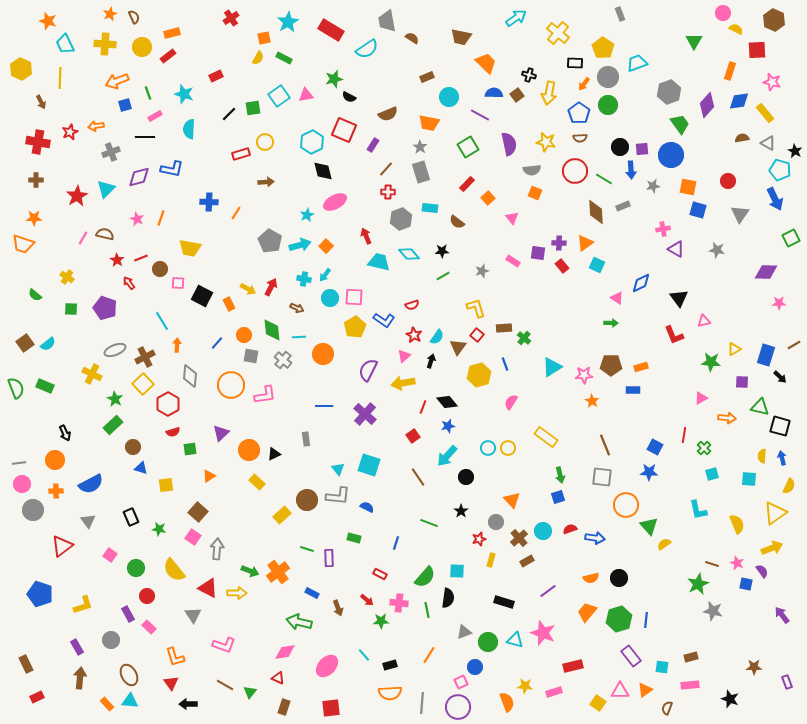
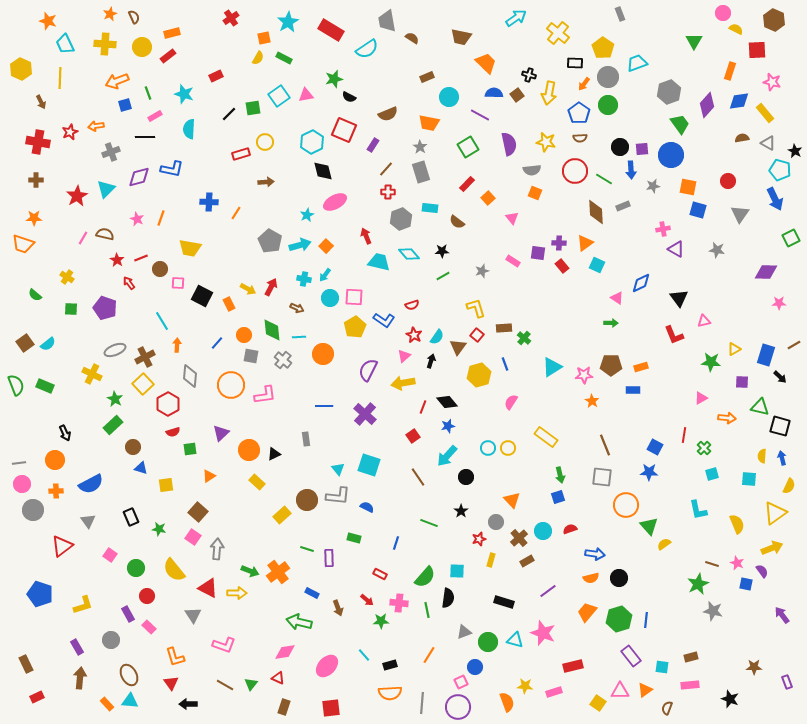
green semicircle at (16, 388): moved 3 px up
blue arrow at (595, 538): moved 16 px down
green triangle at (250, 692): moved 1 px right, 8 px up
